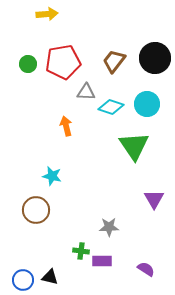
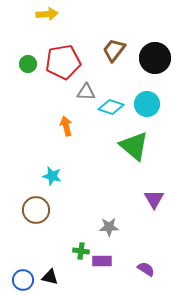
brown trapezoid: moved 11 px up
green triangle: rotated 16 degrees counterclockwise
